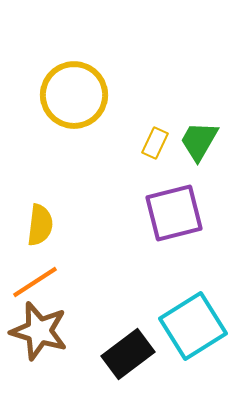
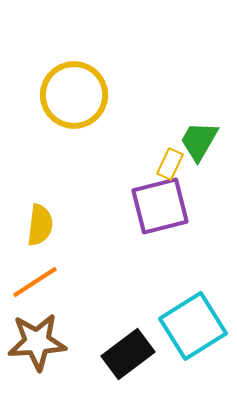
yellow rectangle: moved 15 px right, 21 px down
purple square: moved 14 px left, 7 px up
brown star: moved 2 px left, 11 px down; rotated 20 degrees counterclockwise
